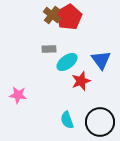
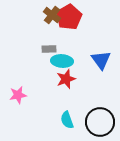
cyan ellipse: moved 5 px left, 1 px up; rotated 40 degrees clockwise
red star: moved 15 px left, 2 px up
pink star: rotated 18 degrees counterclockwise
